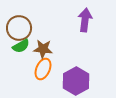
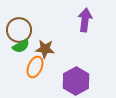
brown circle: moved 2 px down
brown star: moved 2 px right
orange ellipse: moved 8 px left, 2 px up
